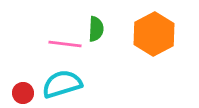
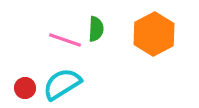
pink line: moved 4 px up; rotated 12 degrees clockwise
cyan semicircle: rotated 15 degrees counterclockwise
red circle: moved 2 px right, 5 px up
